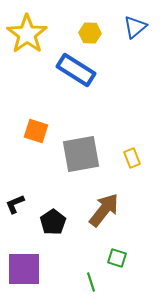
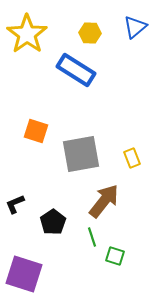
brown arrow: moved 9 px up
green square: moved 2 px left, 2 px up
purple square: moved 5 px down; rotated 18 degrees clockwise
green line: moved 1 px right, 45 px up
